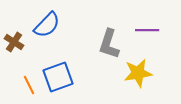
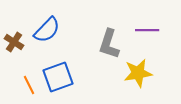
blue semicircle: moved 5 px down
